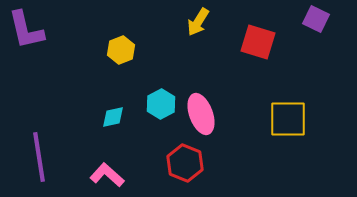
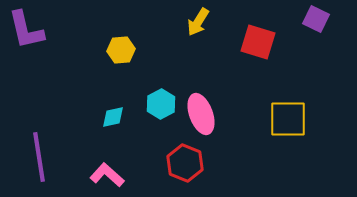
yellow hexagon: rotated 16 degrees clockwise
